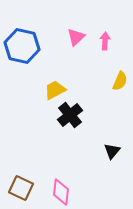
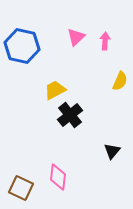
pink diamond: moved 3 px left, 15 px up
